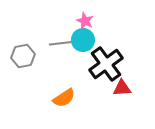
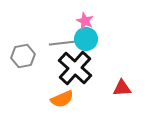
cyan circle: moved 3 px right, 1 px up
black cross: moved 31 px left, 4 px down; rotated 12 degrees counterclockwise
orange semicircle: moved 2 px left, 1 px down; rotated 10 degrees clockwise
